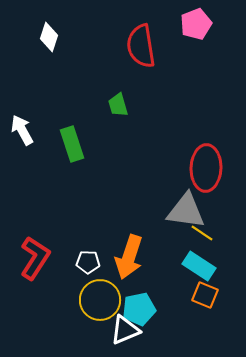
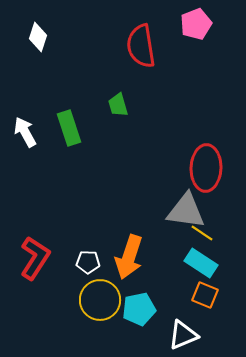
white diamond: moved 11 px left
white arrow: moved 3 px right, 2 px down
green rectangle: moved 3 px left, 16 px up
cyan rectangle: moved 2 px right, 3 px up
white triangle: moved 58 px right, 5 px down
